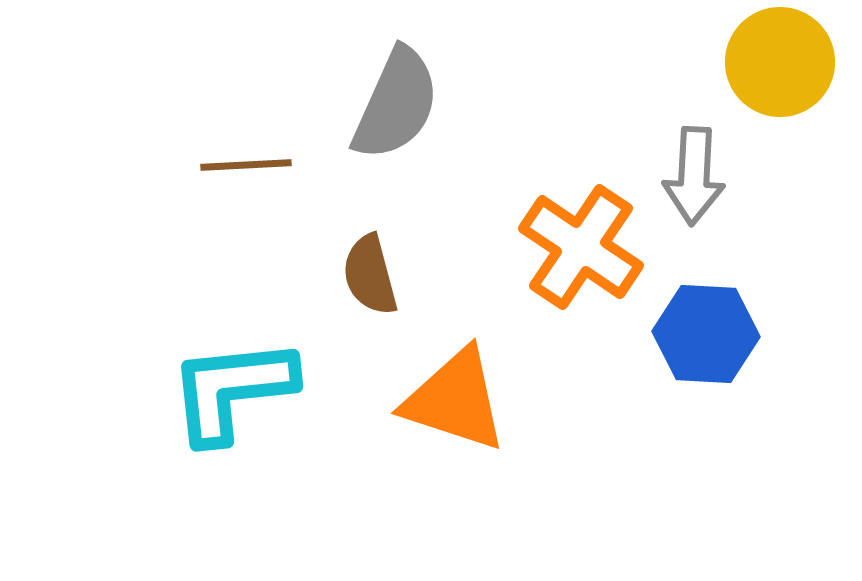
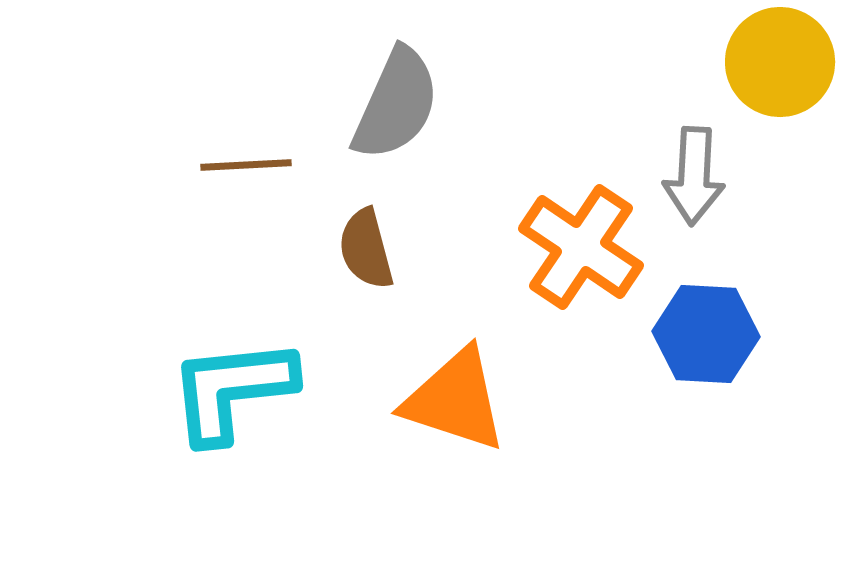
brown semicircle: moved 4 px left, 26 px up
